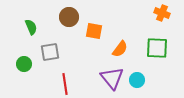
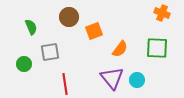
orange square: rotated 30 degrees counterclockwise
